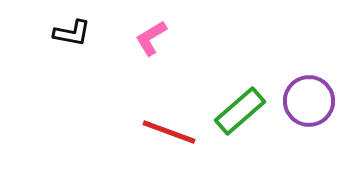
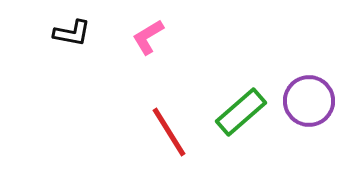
pink L-shape: moved 3 px left, 1 px up
green rectangle: moved 1 px right, 1 px down
red line: rotated 38 degrees clockwise
